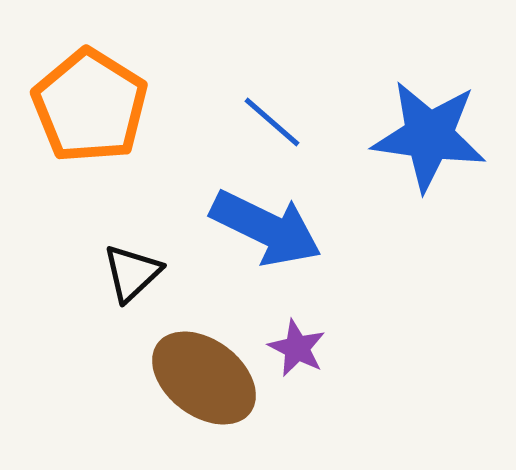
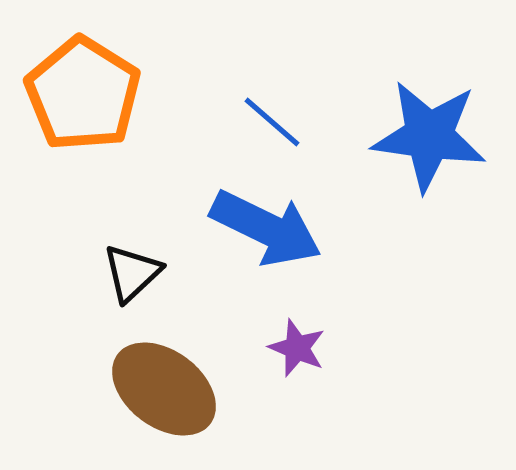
orange pentagon: moved 7 px left, 12 px up
purple star: rotated 4 degrees counterclockwise
brown ellipse: moved 40 px left, 11 px down
